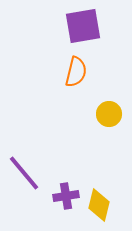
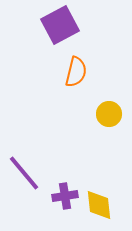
purple square: moved 23 px left, 1 px up; rotated 18 degrees counterclockwise
purple cross: moved 1 px left
yellow diamond: rotated 20 degrees counterclockwise
